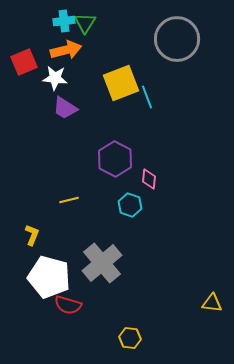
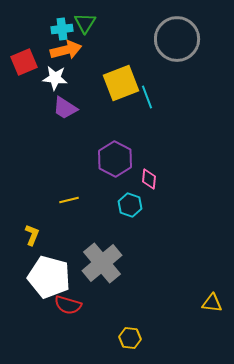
cyan cross: moved 2 px left, 8 px down
